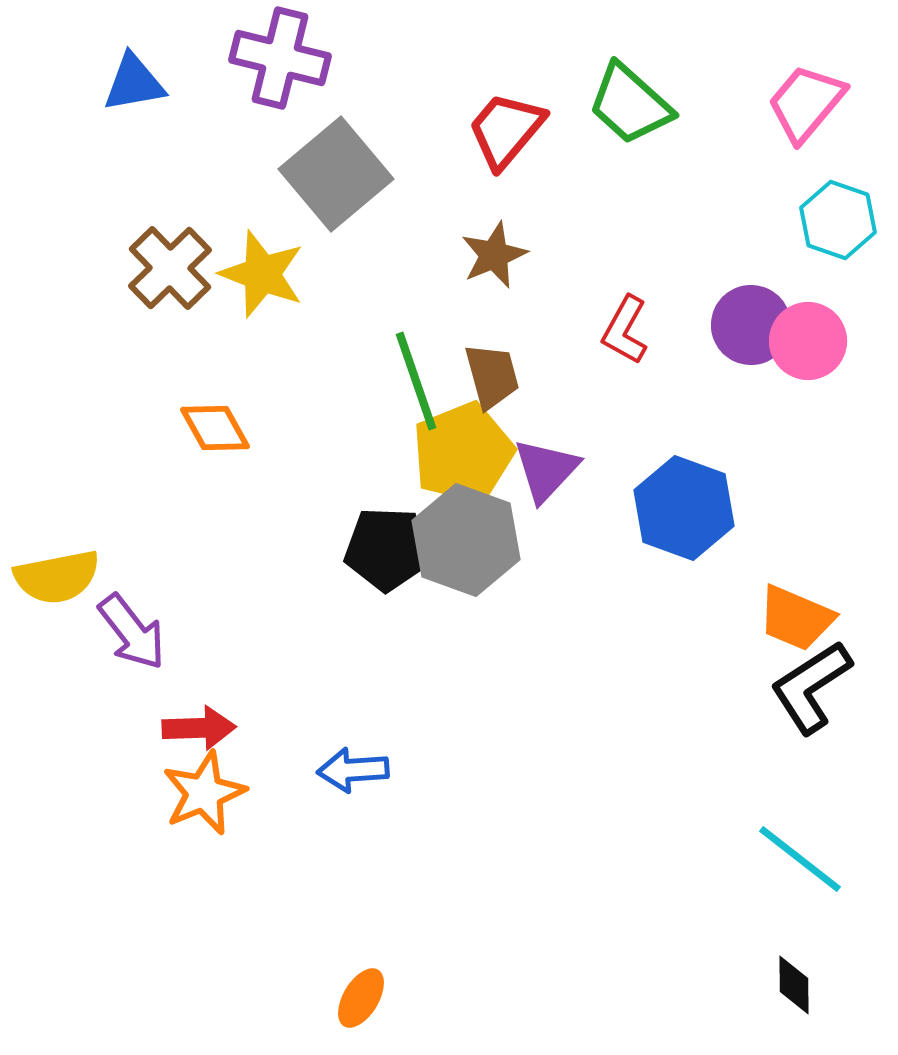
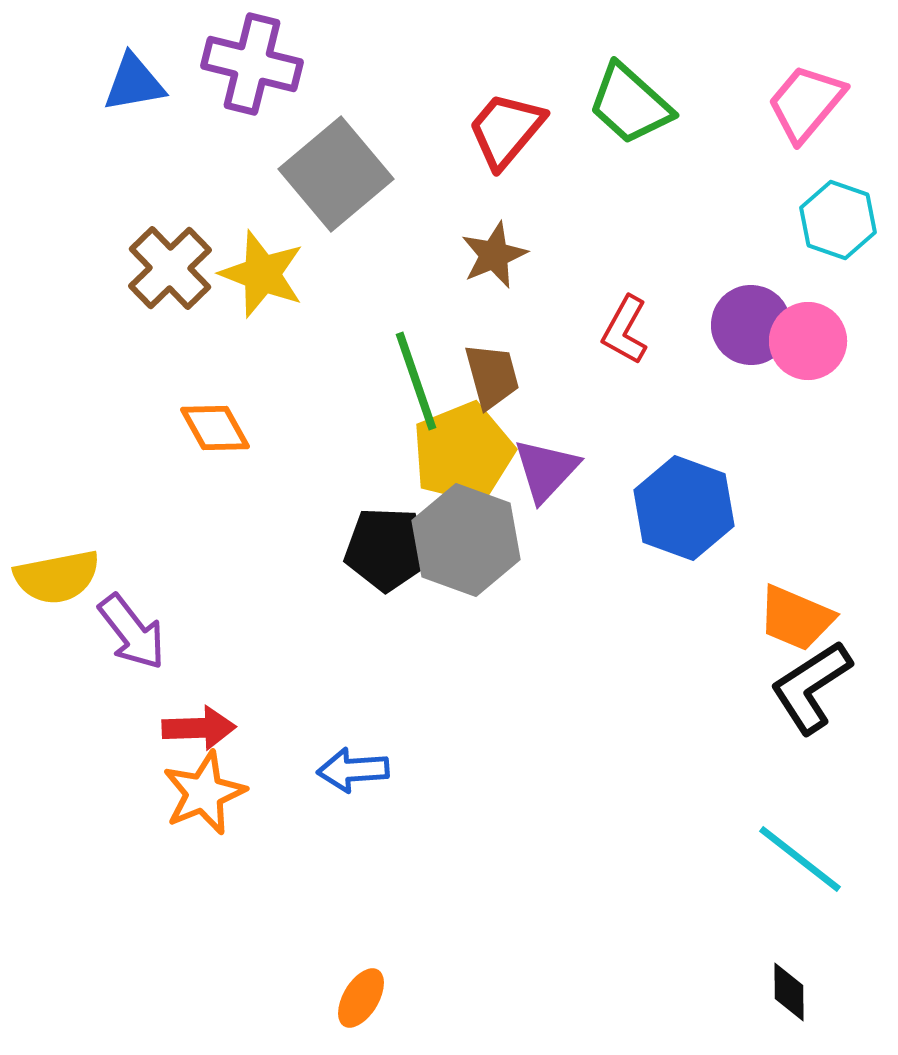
purple cross: moved 28 px left, 6 px down
black diamond: moved 5 px left, 7 px down
